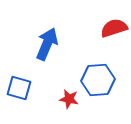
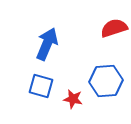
blue hexagon: moved 8 px right, 1 px down
blue square: moved 22 px right, 2 px up
red star: moved 4 px right
